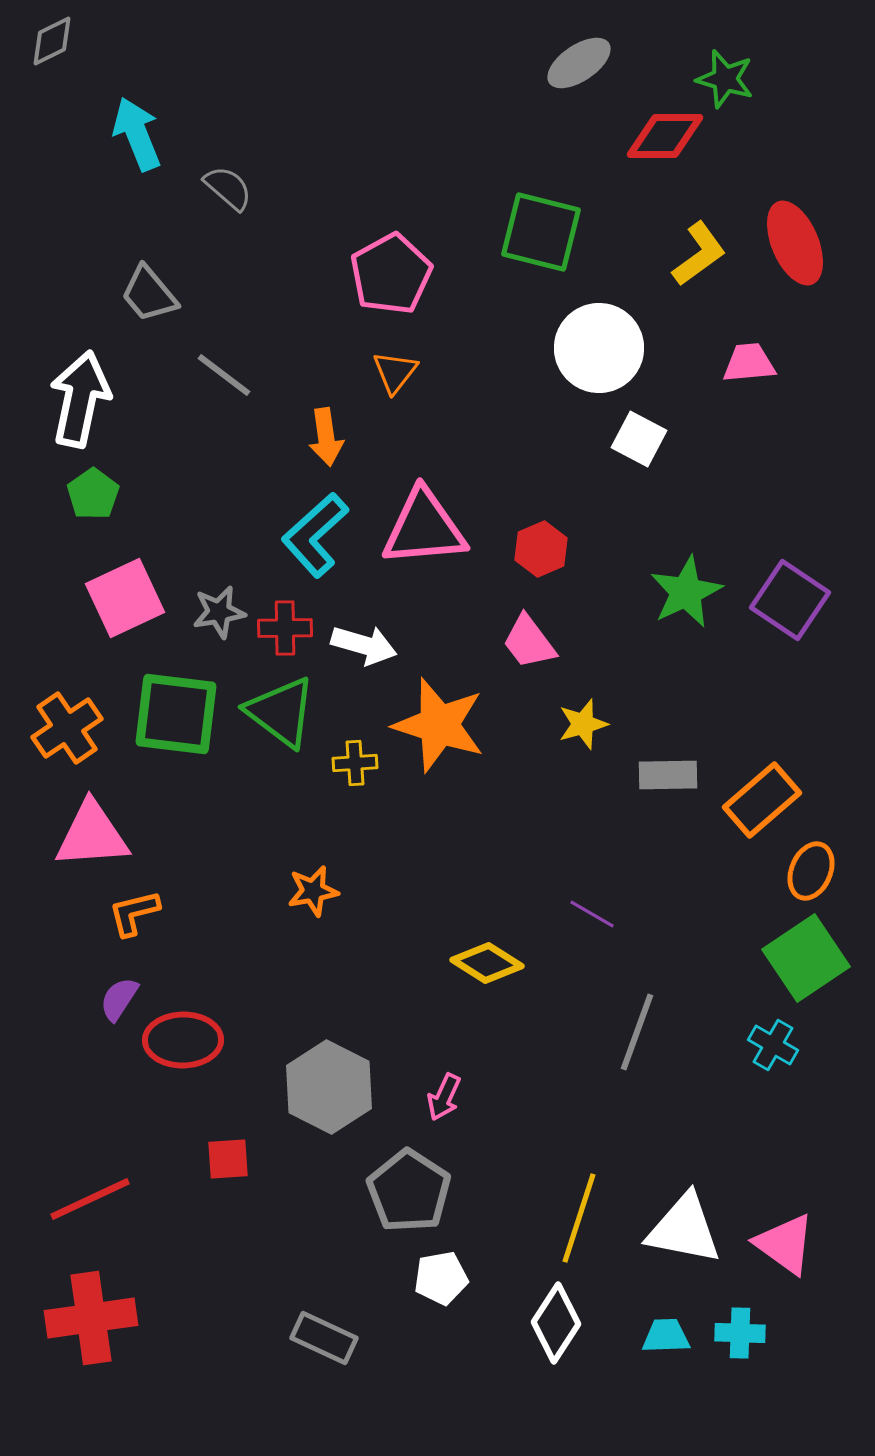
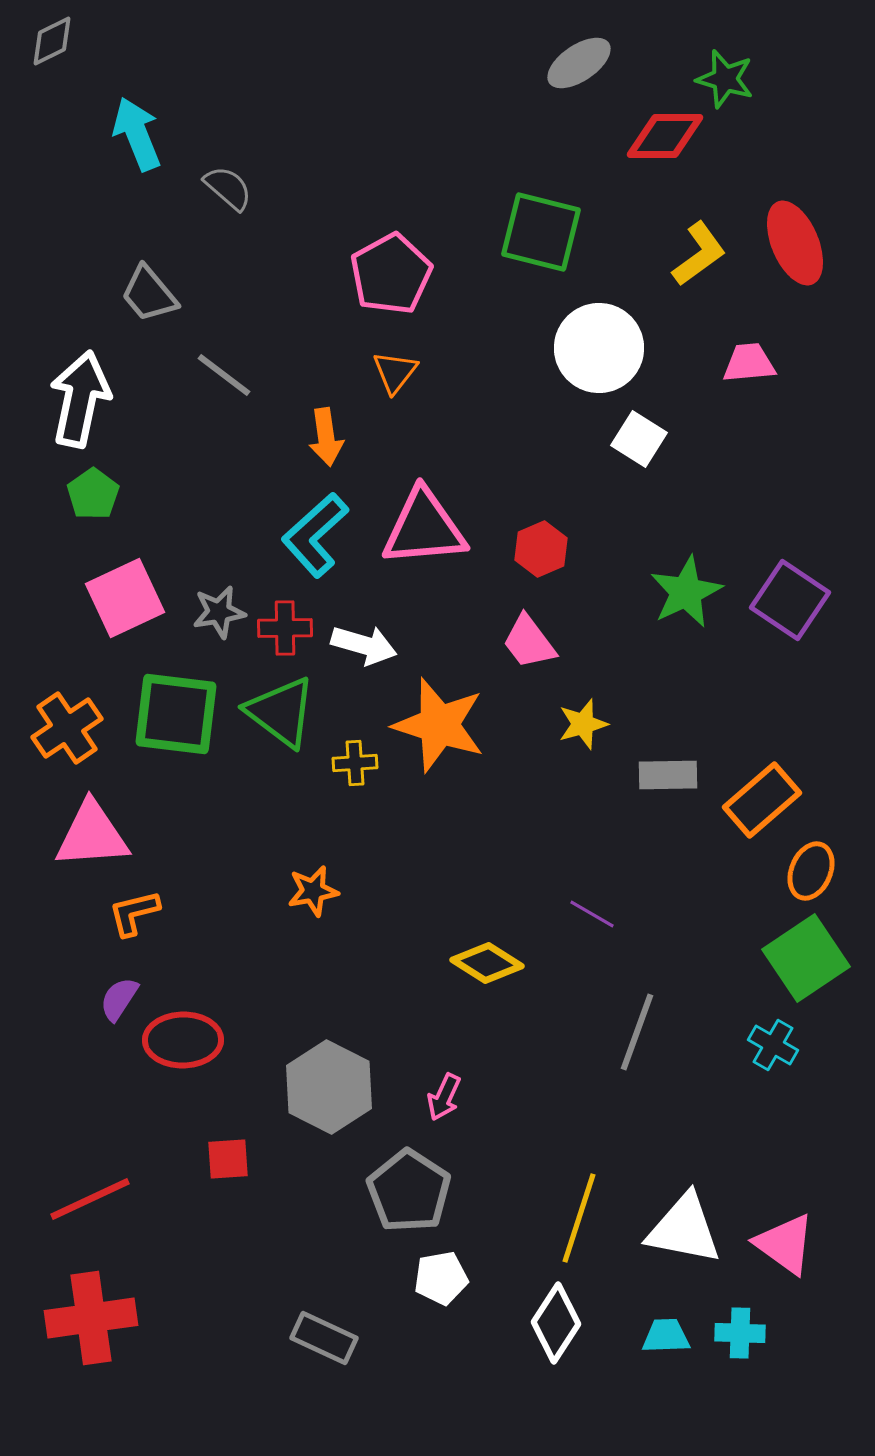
white square at (639, 439): rotated 4 degrees clockwise
